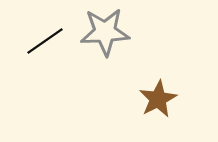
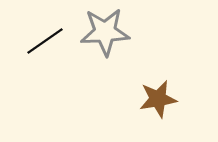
brown star: rotated 18 degrees clockwise
